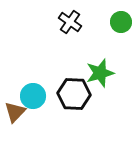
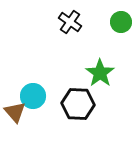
green star: rotated 20 degrees counterclockwise
black hexagon: moved 4 px right, 10 px down
brown triangle: rotated 25 degrees counterclockwise
